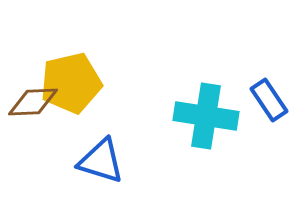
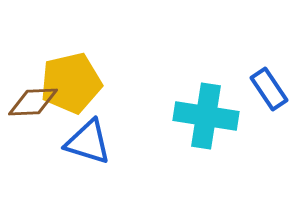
blue rectangle: moved 11 px up
blue triangle: moved 13 px left, 19 px up
